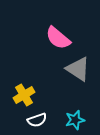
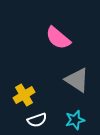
gray triangle: moved 1 px left, 11 px down
